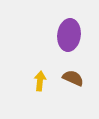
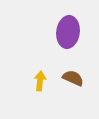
purple ellipse: moved 1 px left, 3 px up
